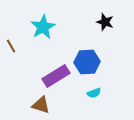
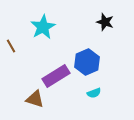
blue hexagon: rotated 20 degrees counterclockwise
brown triangle: moved 6 px left, 6 px up
